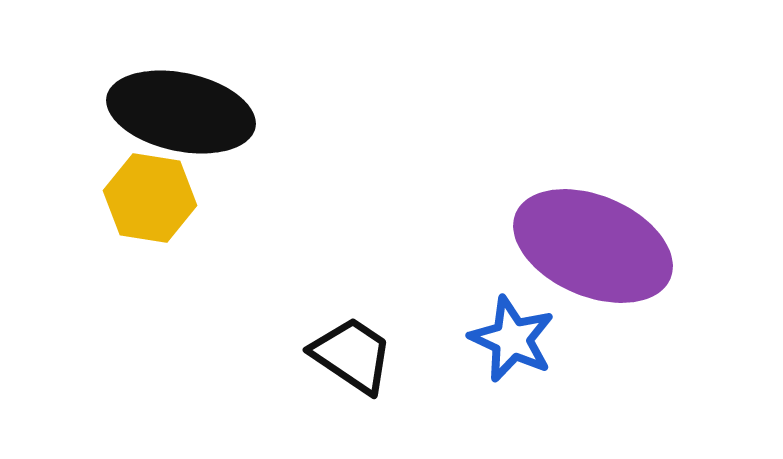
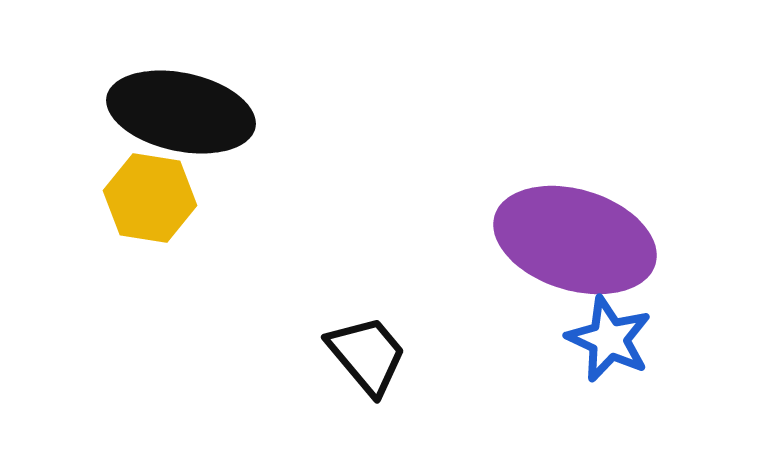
purple ellipse: moved 18 px left, 6 px up; rotated 6 degrees counterclockwise
blue star: moved 97 px right
black trapezoid: moved 15 px right; rotated 16 degrees clockwise
